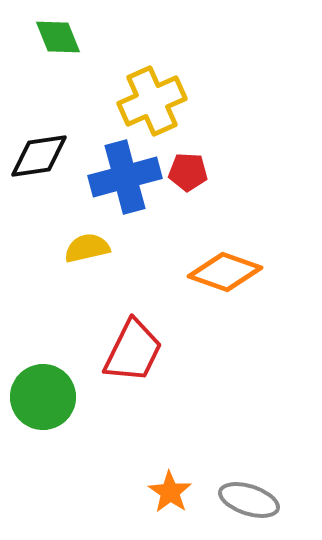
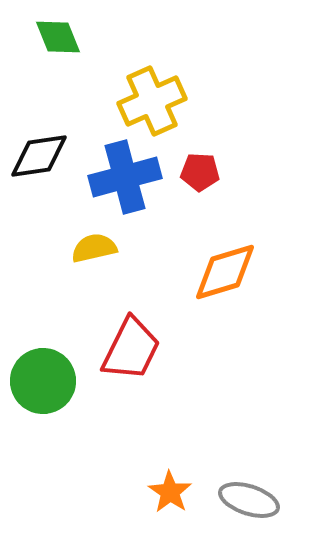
red pentagon: moved 12 px right
yellow semicircle: moved 7 px right
orange diamond: rotated 36 degrees counterclockwise
red trapezoid: moved 2 px left, 2 px up
green circle: moved 16 px up
